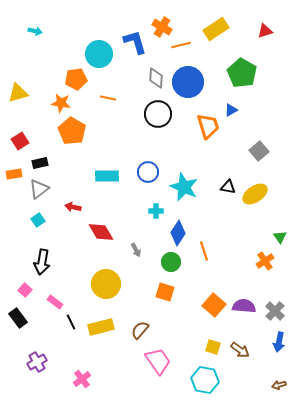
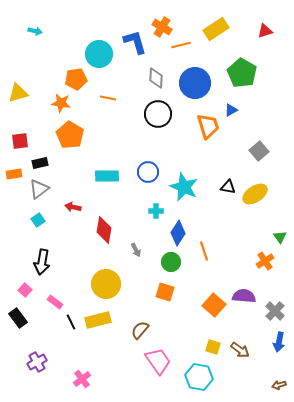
blue circle at (188, 82): moved 7 px right, 1 px down
orange pentagon at (72, 131): moved 2 px left, 4 px down
red square at (20, 141): rotated 24 degrees clockwise
red diamond at (101, 232): moved 3 px right, 2 px up; rotated 40 degrees clockwise
purple semicircle at (244, 306): moved 10 px up
yellow rectangle at (101, 327): moved 3 px left, 7 px up
cyan hexagon at (205, 380): moved 6 px left, 3 px up
